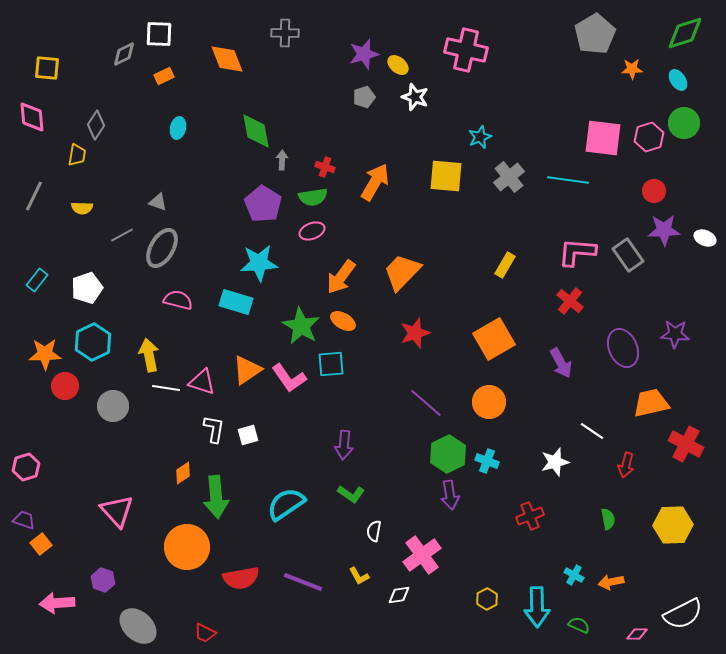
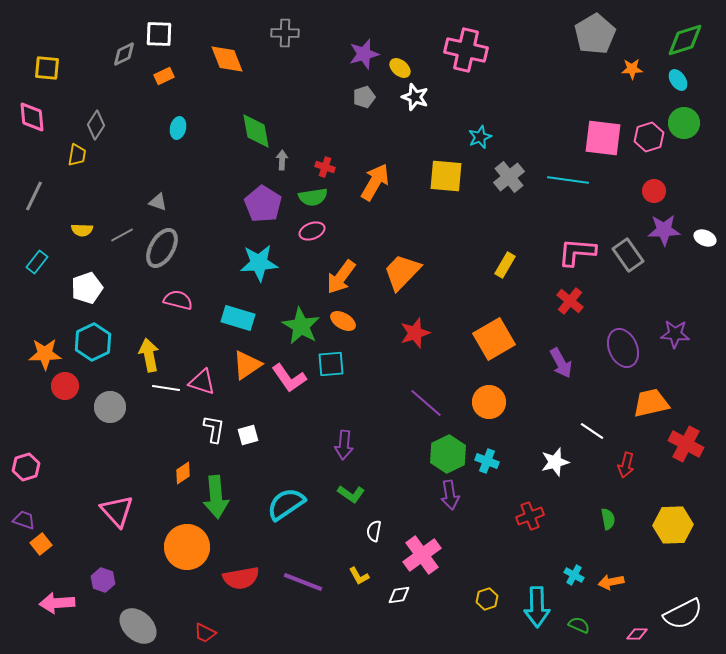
green diamond at (685, 33): moved 7 px down
yellow ellipse at (398, 65): moved 2 px right, 3 px down
yellow semicircle at (82, 208): moved 22 px down
cyan rectangle at (37, 280): moved 18 px up
cyan rectangle at (236, 302): moved 2 px right, 16 px down
orange triangle at (247, 370): moved 5 px up
gray circle at (113, 406): moved 3 px left, 1 px down
yellow hexagon at (487, 599): rotated 10 degrees clockwise
